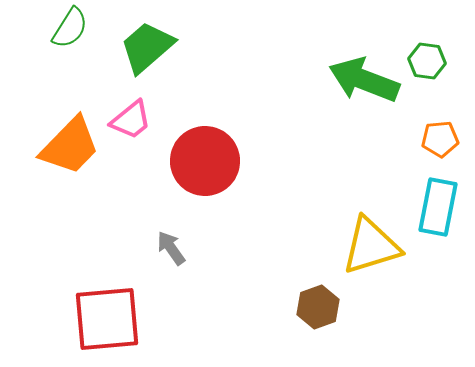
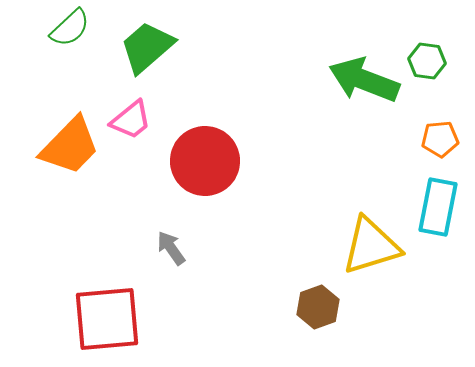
green semicircle: rotated 15 degrees clockwise
